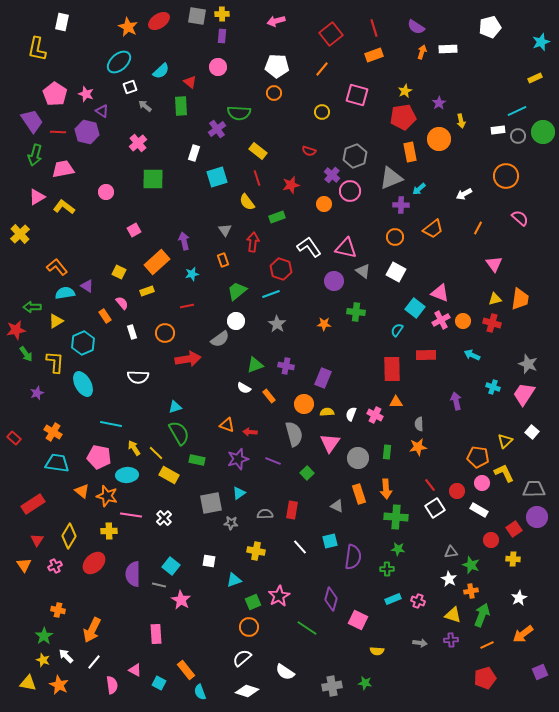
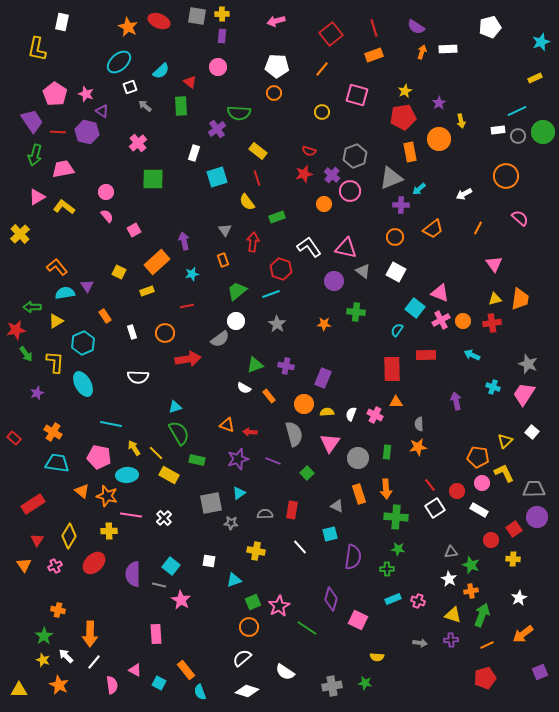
red ellipse at (159, 21): rotated 55 degrees clockwise
red star at (291, 185): moved 13 px right, 11 px up
purple triangle at (87, 286): rotated 24 degrees clockwise
pink semicircle at (122, 303): moved 15 px left, 87 px up
red cross at (492, 323): rotated 24 degrees counterclockwise
cyan square at (330, 541): moved 7 px up
pink star at (279, 596): moved 10 px down
orange arrow at (92, 630): moved 2 px left, 4 px down; rotated 25 degrees counterclockwise
yellow semicircle at (377, 651): moved 6 px down
yellow triangle at (28, 683): moved 9 px left, 7 px down; rotated 12 degrees counterclockwise
